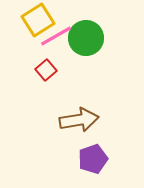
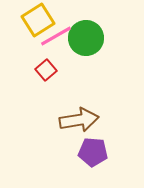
purple pentagon: moved 7 px up; rotated 24 degrees clockwise
